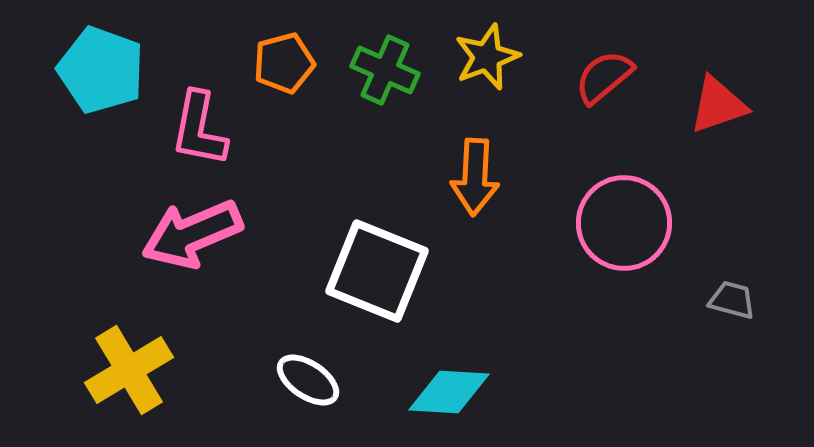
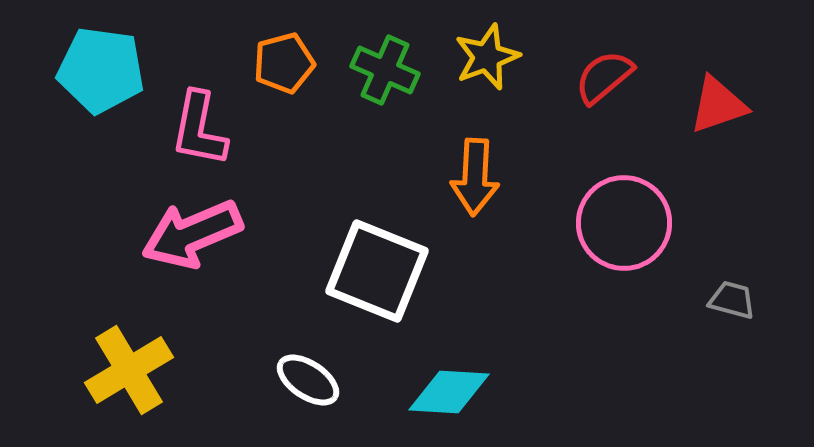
cyan pentagon: rotated 12 degrees counterclockwise
